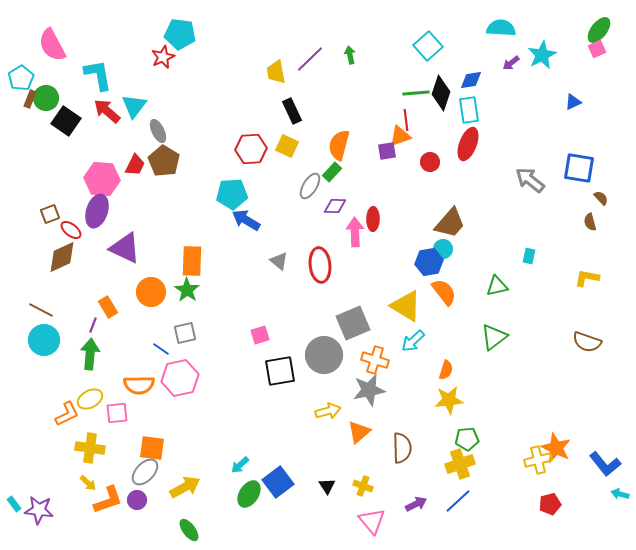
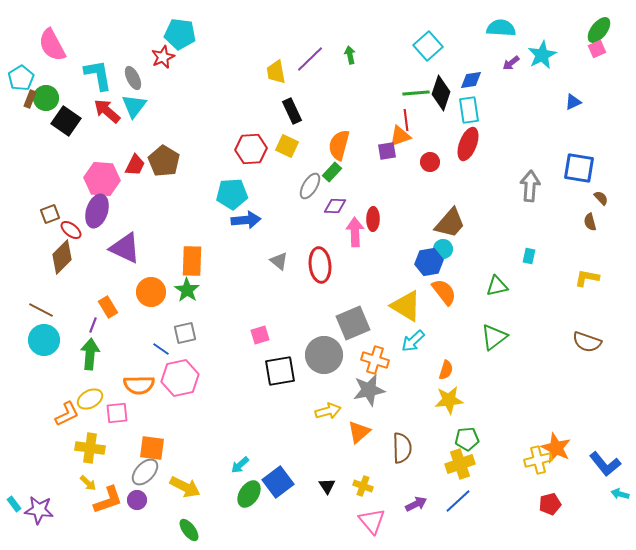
gray ellipse at (158, 131): moved 25 px left, 53 px up
gray arrow at (530, 180): moved 6 px down; rotated 56 degrees clockwise
blue arrow at (246, 220): rotated 144 degrees clockwise
brown diamond at (62, 257): rotated 20 degrees counterclockwise
yellow arrow at (185, 487): rotated 56 degrees clockwise
